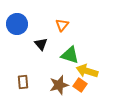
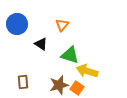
black triangle: rotated 16 degrees counterclockwise
orange square: moved 3 px left, 3 px down
